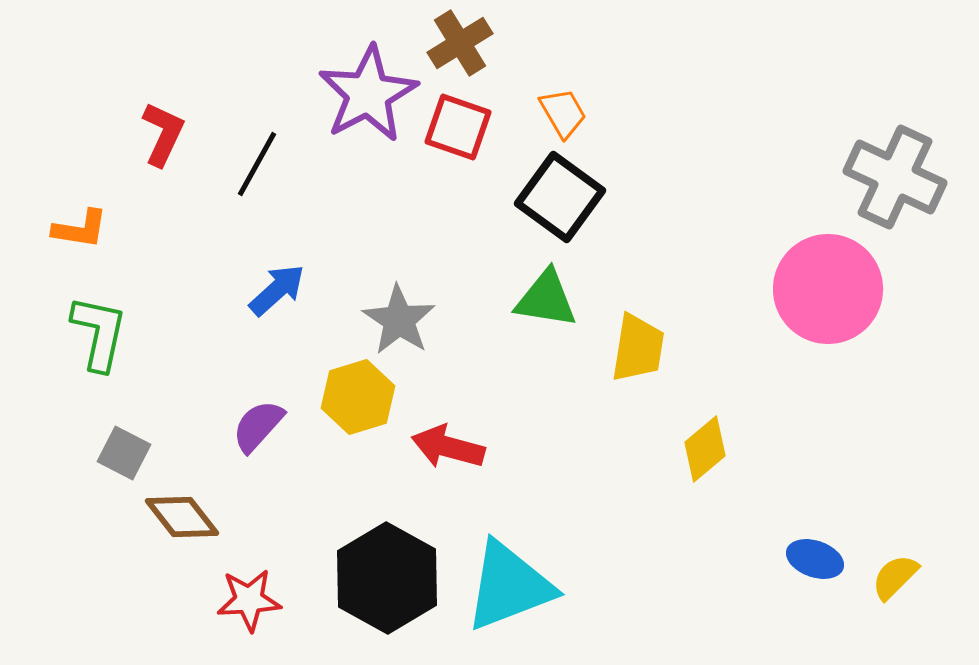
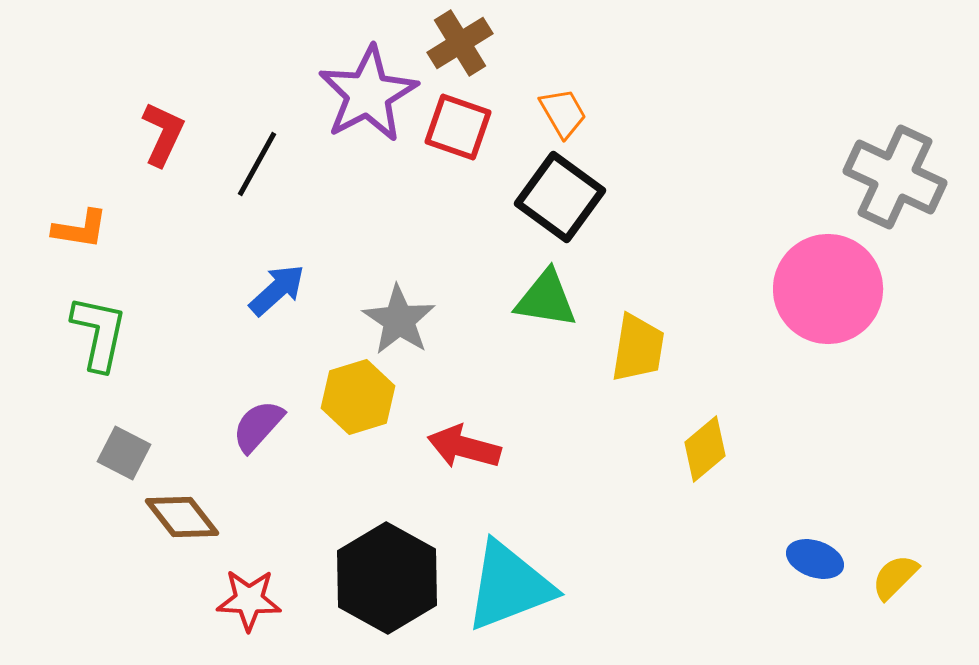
red arrow: moved 16 px right
red star: rotated 6 degrees clockwise
